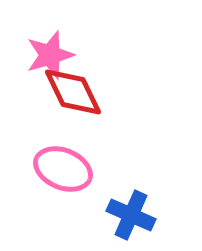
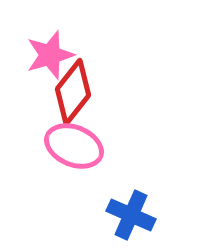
red diamond: rotated 64 degrees clockwise
pink ellipse: moved 11 px right, 23 px up
